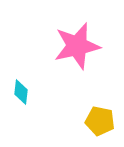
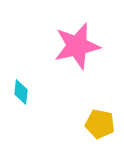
yellow pentagon: moved 3 px down
